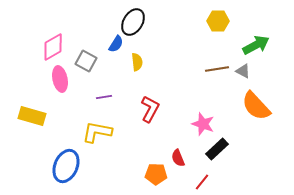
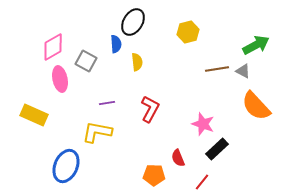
yellow hexagon: moved 30 px left, 11 px down; rotated 15 degrees counterclockwise
blue semicircle: rotated 36 degrees counterclockwise
purple line: moved 3 px right, 6 px down
yellow rectangle: moved 2 px right, 1 px up; rotated 8 degrees clockwise
orange pentagon: moved 2 px left, 1 px down
